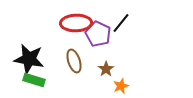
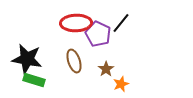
black star: moved 2 px left
orange star: moved 2 px up
